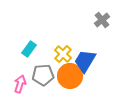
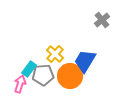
cyan rectangle: moved 20 px down
yellow cross: moved 8 px left
